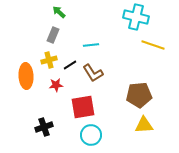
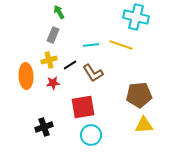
green arrow: rotated 16 degrees clockwise
yellow line: moved 32 px left
red star: moved 3 px left, 2 px up
